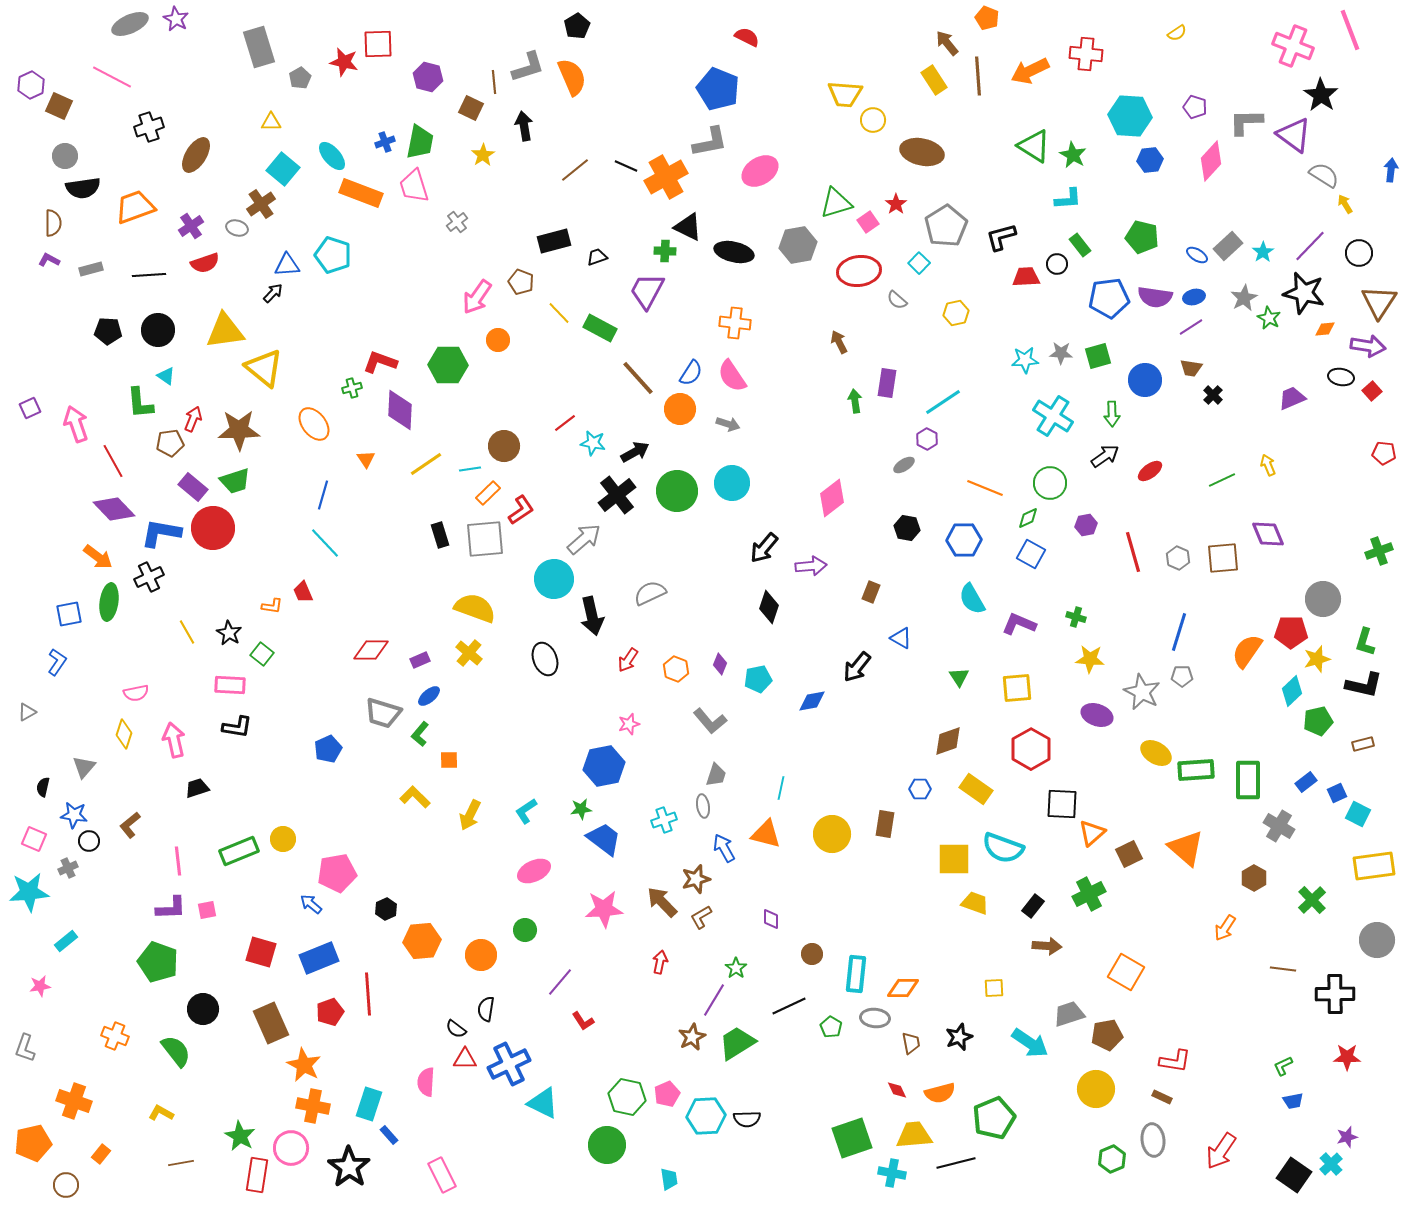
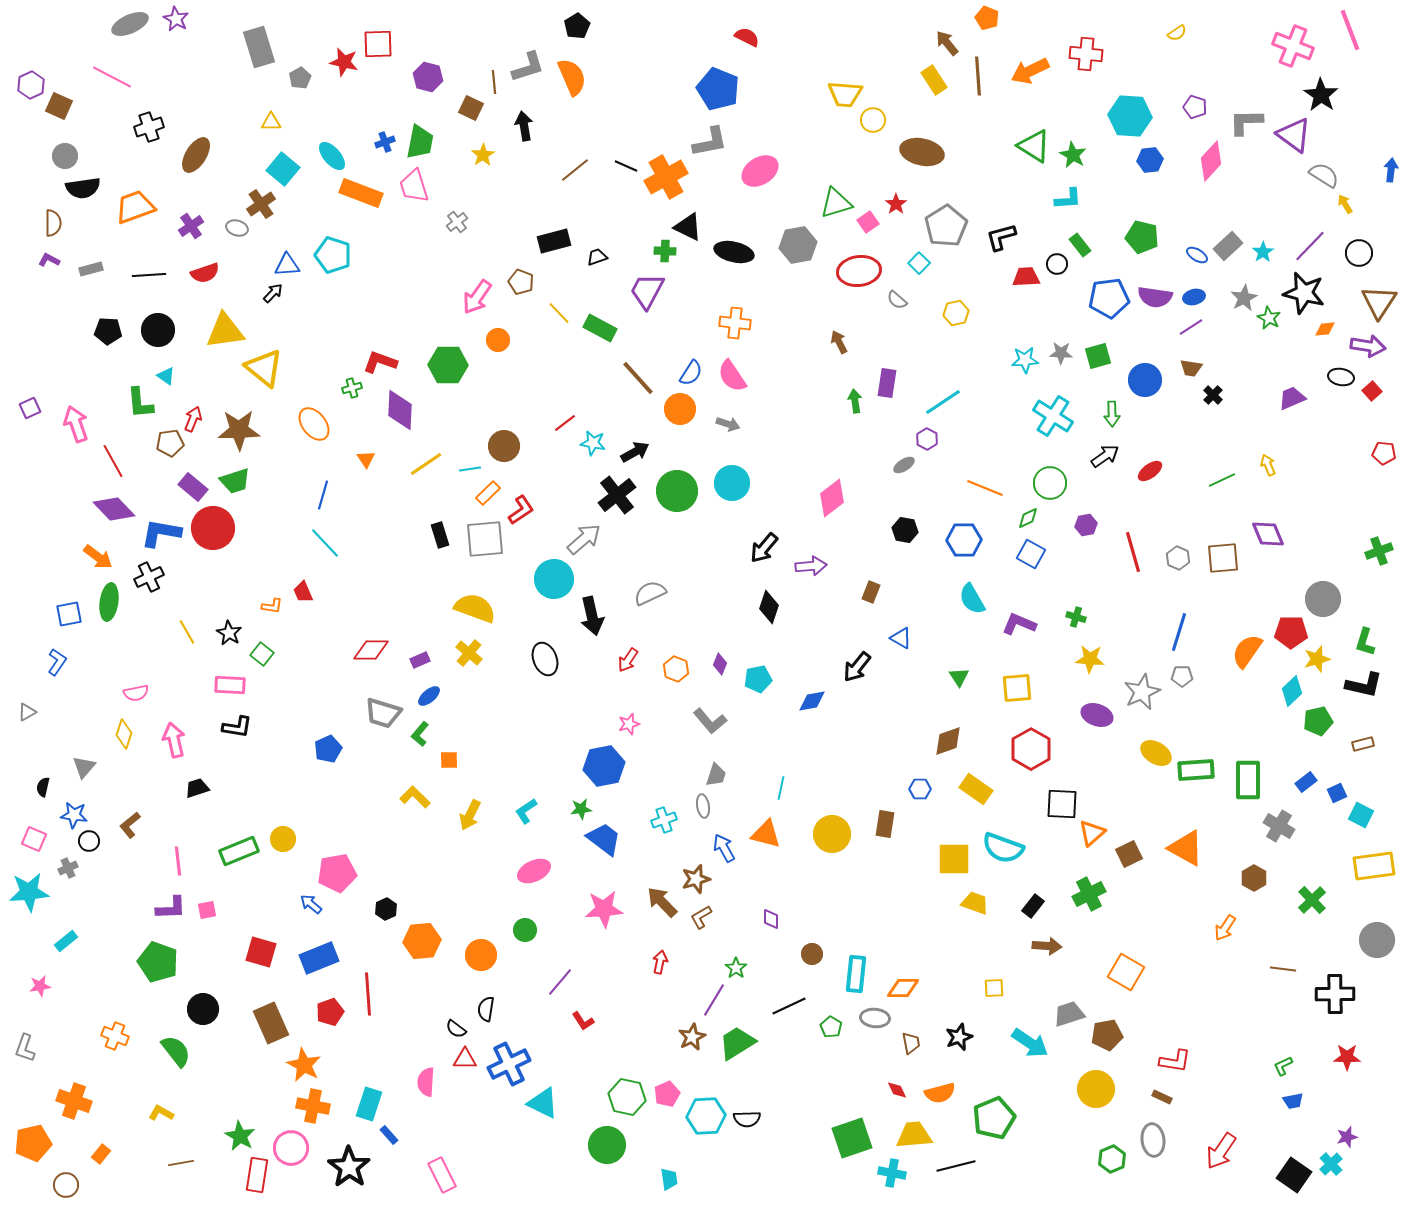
red semicircle at (205, 263): moved 10 px down
black hexagon at (907, 528): moved 2 px left, 2 px down
gray star at (1142, 692): rotated 21 degrees clockwise
cyan square at (1358, 814): moved 3 px right, 1 px down
orange triangle at (1186, 848): rotated 12 degrees counterclockwise
black line at (956, 1163): moved 3 px down
